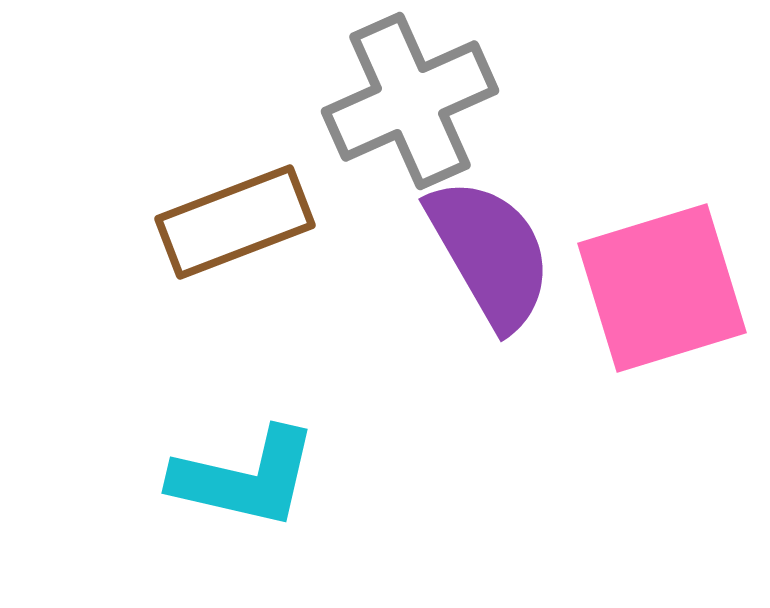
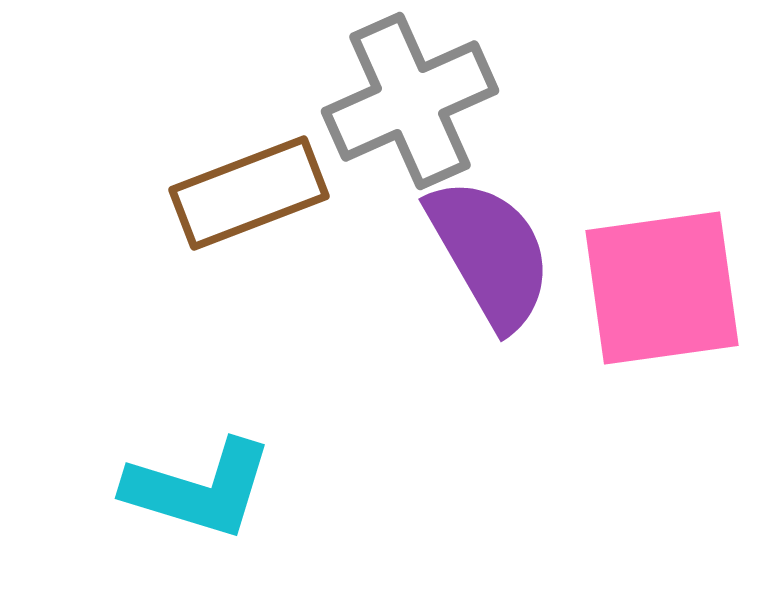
brown rectangle: moved 14 px right, 29 px up
pink square: rotated 9 degrees clockwise
cyan L-shape: moved 46 px left, 11 px down; rotated 4 degrees clockwise
